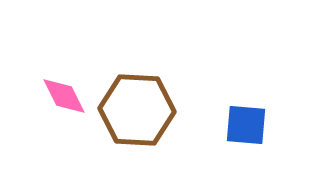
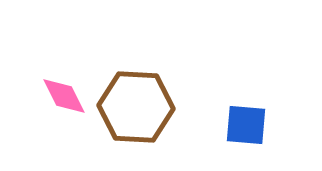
brown hexagon: moved 1 px left, 3 px up
